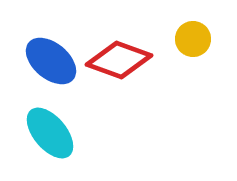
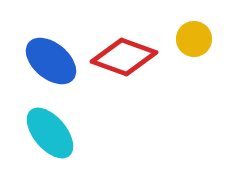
yellow circle: moved 1 px right
red diamond: moved 5 px right, 3 px up
